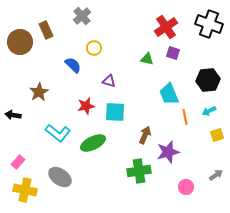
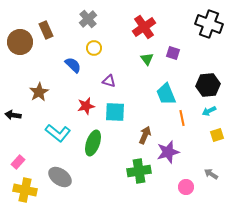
gray cross: moved 6 px right, 3 px down
red cross: moved 22 px left
green triangle: rotated 40 degrees clockwise
black hexagon: moved 5 px down
cyan trapezoid: moved 3 px left
orange line: moved 3 px left, 1 px down
green ellipse: rotated 45 degrees counterclockwise
gray arrow: moved 5 px left, 1 px up; rotated 112 degrees counterclockwise
